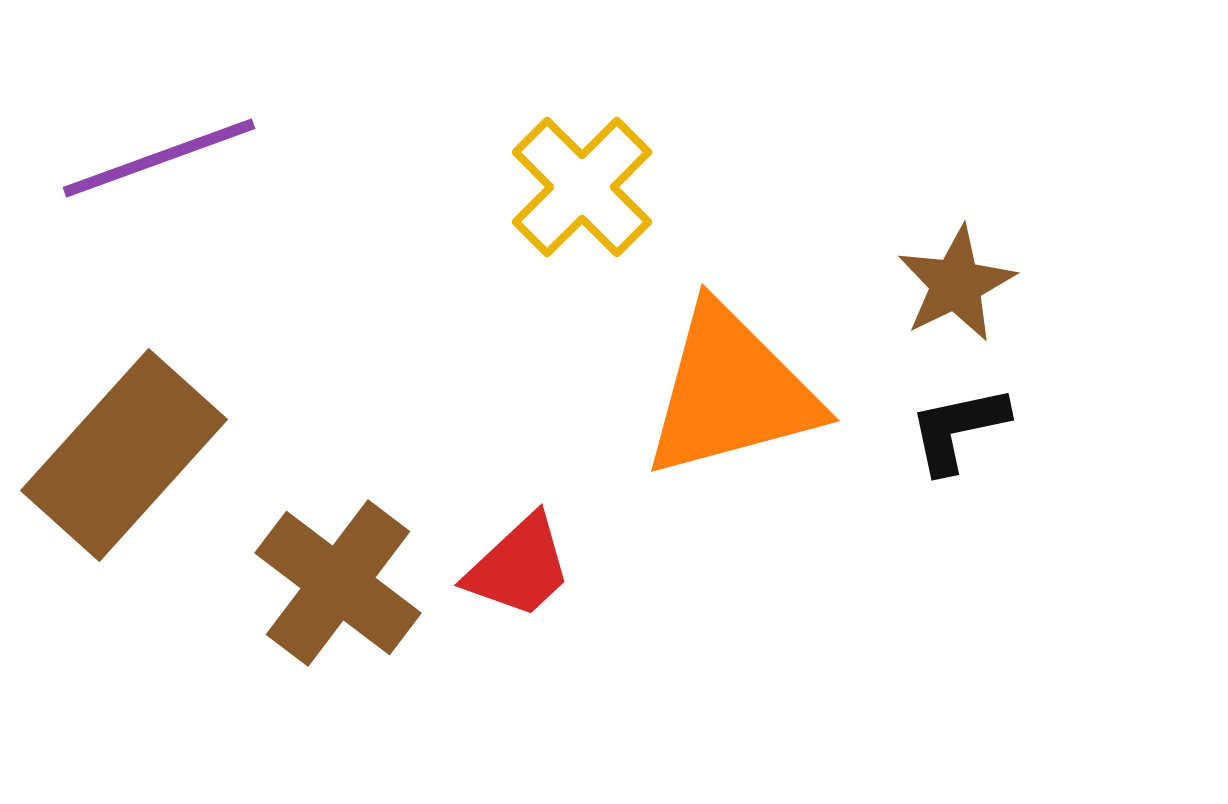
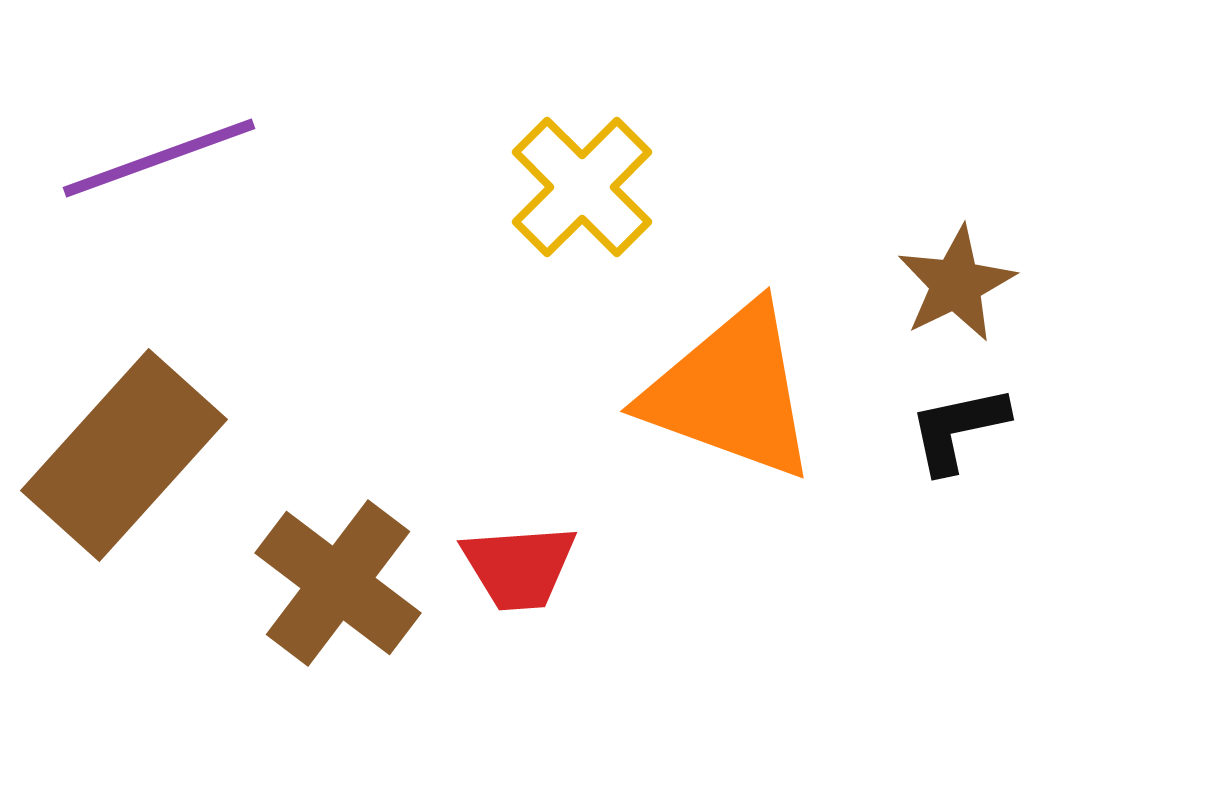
orange triangle: rotated 35 degrees clockwise
red trapezoid: rotated 39 degrees clockwise
